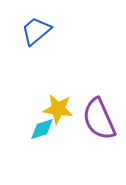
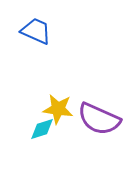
blue trapezoid: rotated 64 degrees clockwise
purple semicircle: rotated 42 degrees counterclockwise
